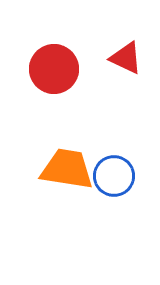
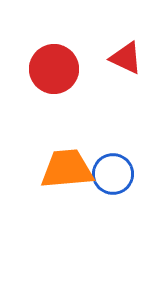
orange trapezoid: rotated 14 degrees counterclockwise
blue circle: moved 1 px left, 2 px up
